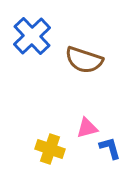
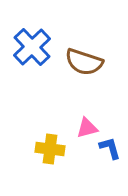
blue cross: moved 11 px down
brown semicircle: moved 2 px down
yellow cross: rotated 12 degrees counterclockwise
